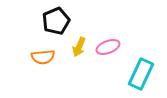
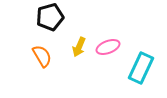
black pentagon: moved 6 px left, 4 px up; rotated 8 degrees clockwise
orange semicircle: moved 1 px left, 1 px up; rotated 115 degrees counterclockwise
cyan rectangle: moved 6 px up
